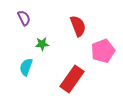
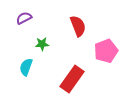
purple semicircle: rotated 91 degrees counterclockwise
pink pentagon: moved 3 px right
